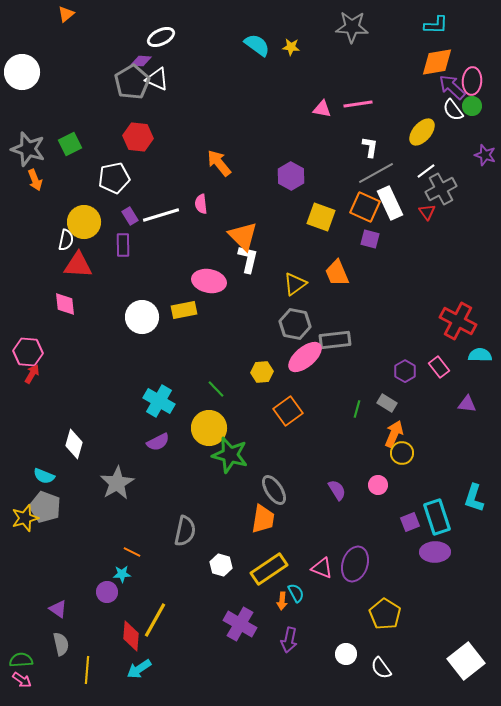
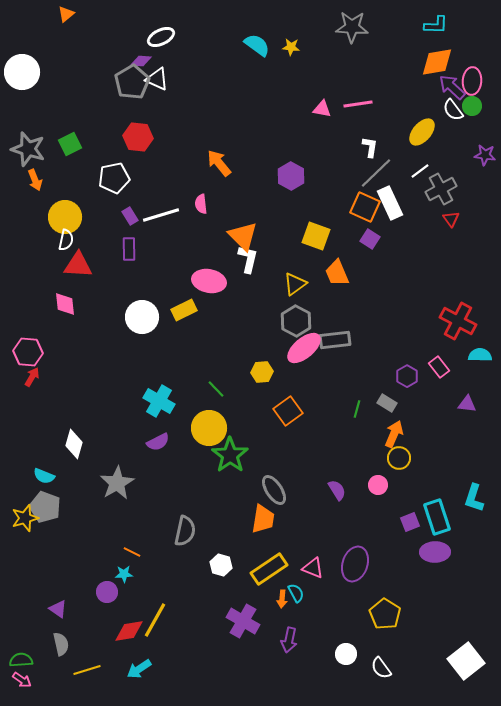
purple star at (485, 155): rotated 10 degrees counterclockwise
white line at (426, 171): moved 6 px left
gray line at (376, 173): rotated 15 degrees counterclockwise
red triangle at (427, 212): moved 24 px right, 7 px down
yellow square at (321, 217): moved 5 px left, 19 px down
yellow circle at (84, 222): moved 19 px left, 5 px up
purple square at (370, 239): rotated 18 degrees clockwise
purple rectangle at (123, 245): moved 6 px right, 4 px down
yellow rectangle at (184, 310): rotated 15 degrees counterclockwise
gray hexagon at (295, 324): moved 1 px right, 3 px up; rotated 16 degrees clockwise
pink ellipse at (305, 357): moved 1 px left, 9 px up
purple hexagon at (405, 371): moved 2 px right, 5 px down
red arrow at (32, 374): moved 3 px down
yellow circle at (402, 453): moved 3 px left, 5 px down
green star at (230, 455): rotated 21 degrees clockwise
pink triangle at (322, 568): moved 9 px left
cyan star at (122, 574): moved 2 px right
orange arrow at (282, 601): moved 2 px up
purple cross at (240, 624): moved 3 px right, 3 px up
red diamond at (131, 636): moved 2 px left, 5 px up; rotated 76 degrees clockwise
yellow line at (87, 670): rotated 68 degrees clockwise
